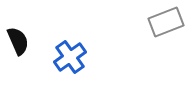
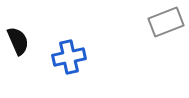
blue cross: moved 1 px left; rotated 24 degrees clockwise
